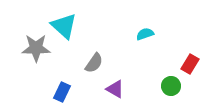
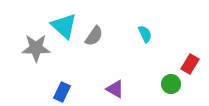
cyan semicircle: rotated 84 degrees clockwise
gray semicircle: moved 27 px up
green circle: moved 2 px up
